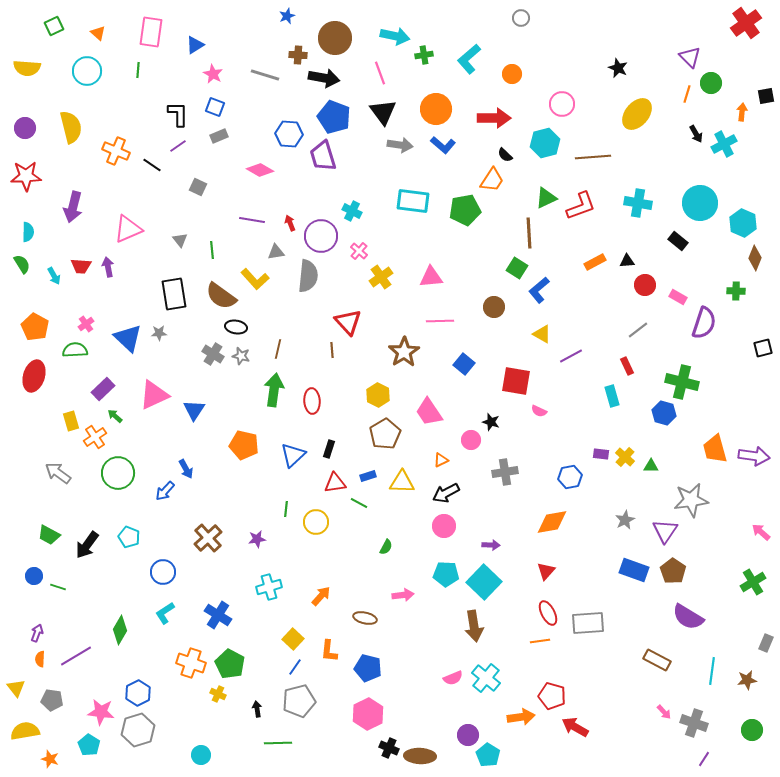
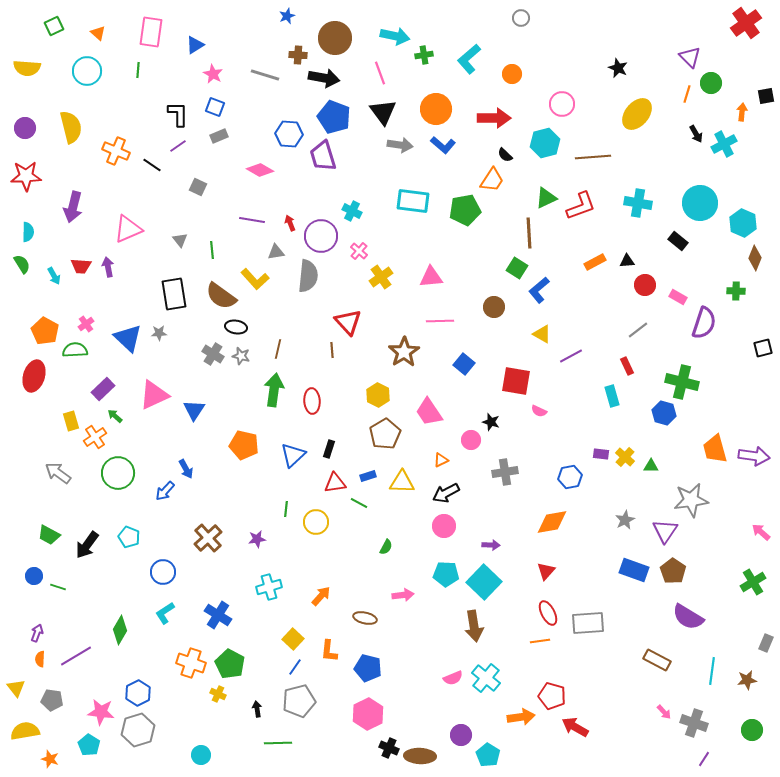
orange pentagon at (35, 327): moved 10 px right, 4 px down
purple circle at (468, 735): moved 7 px left
